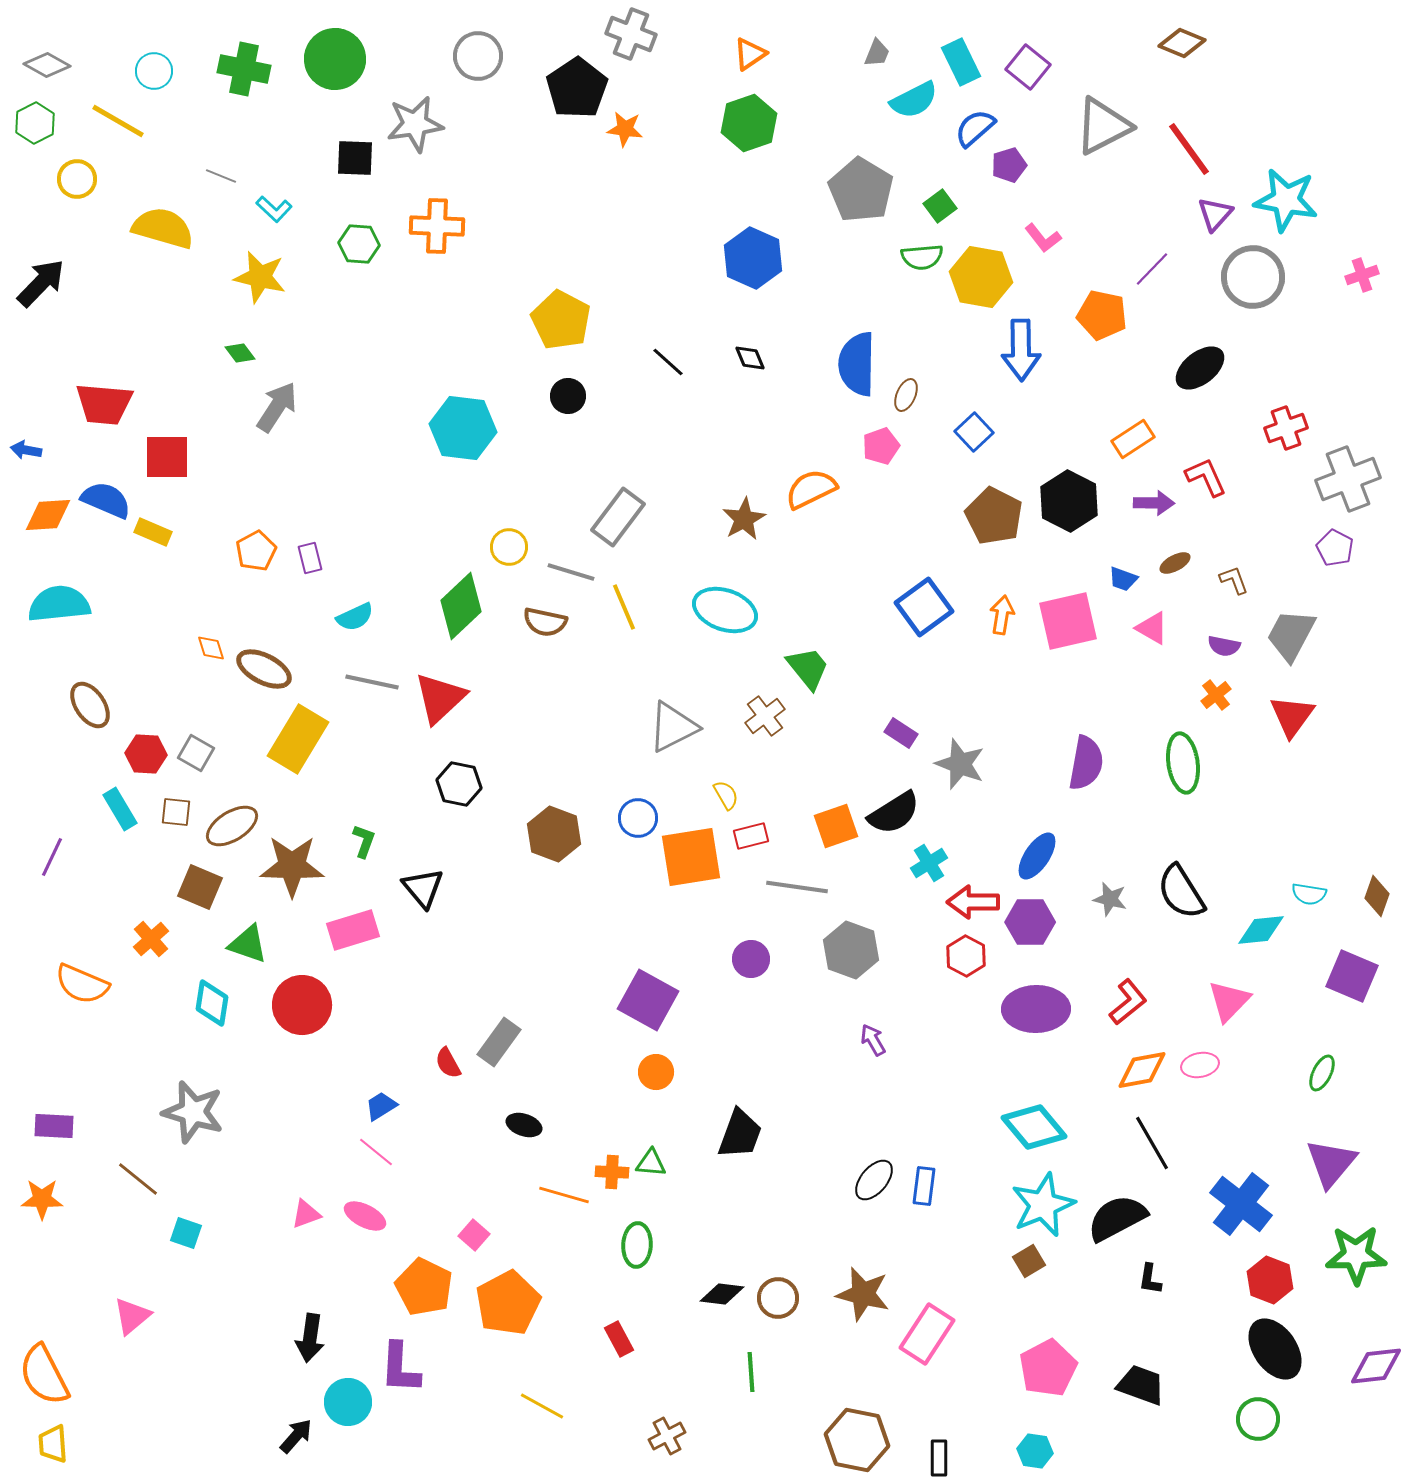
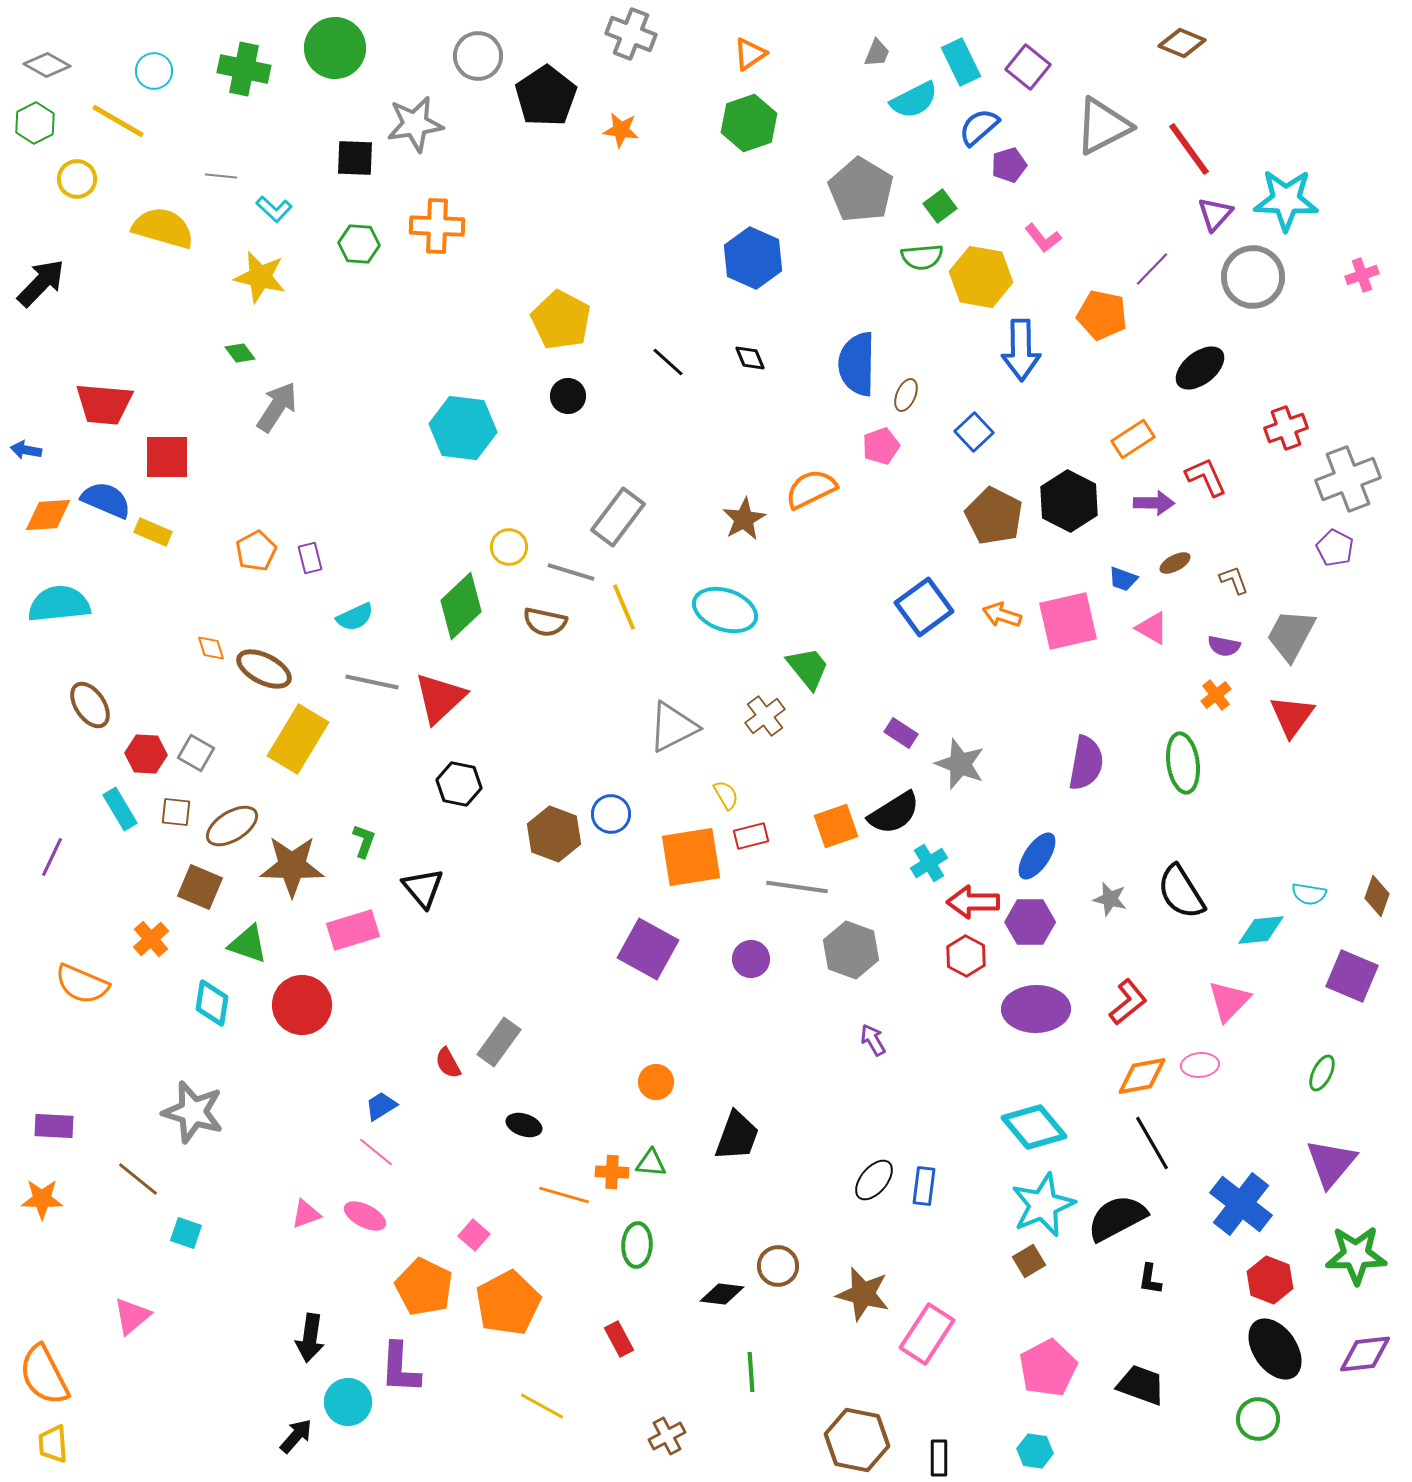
green circle at (335, 59): moved 11 px up
black pentagon at (577, 88): moved 31 px left, 8 px down
blue semicircle at (975, 128): moved 4 px right, 1 px up
orange star at (625, 129): moved 4 px left, 1 px down
gray line at (221, 176): rotated 16 degrees counterclockwise
cyan star at (1286, 200): rotated 8 degrees counterclockwise
orange arrow at (1002, 615): rotated 81 degrees counterclockwise
blue circle at (638, 818): moved 27 px left, 4 px up
purple square at (648, 1000): moved 51 px up
pink ellipse at (1200, 1065): rotated 6 degrees clockwise
orange diamond at (1142, 1070): moved 6 px down
orange circle at (656, 1072): moved 10 px down
black trapezoid at (740, 1134): moved 3 px left, 2 px down
brown circle at (778, 1298): moved 32 px up
purple diamond at (1376, 1366): moved 11 px left, 12 px up
